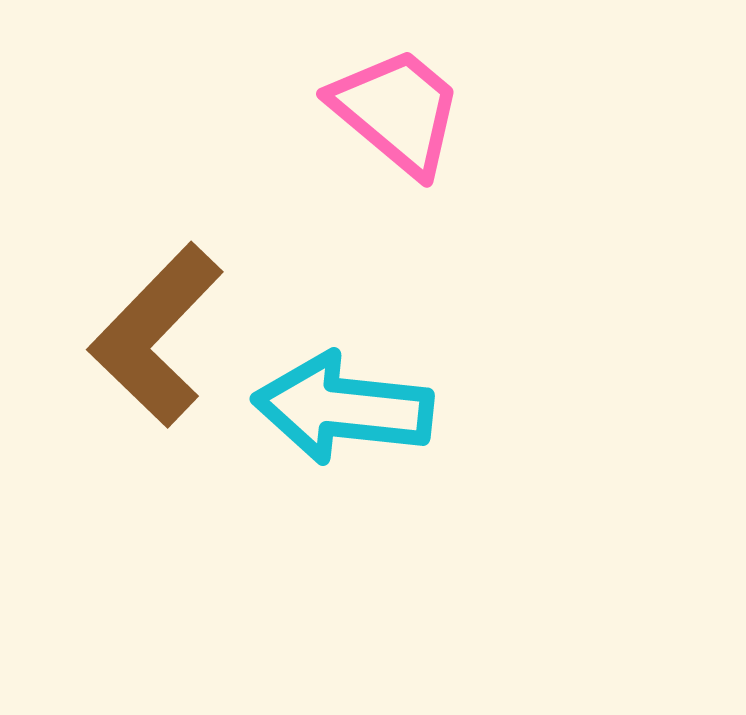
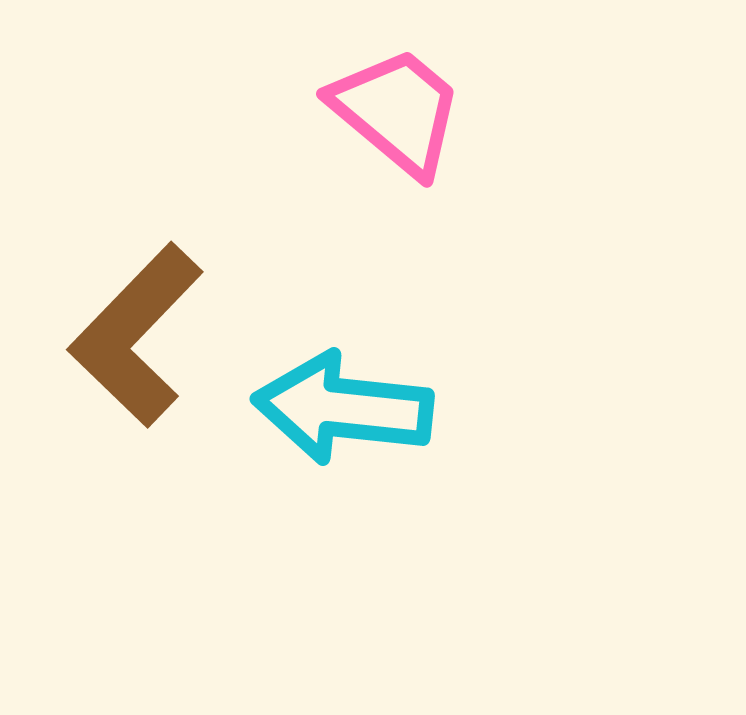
brown L-shape: moved 20 px left
